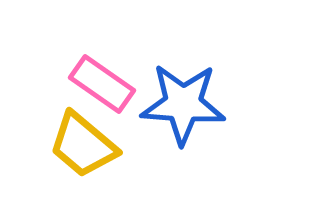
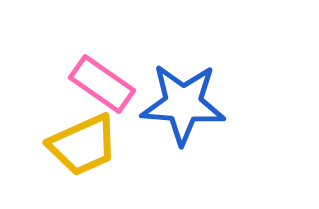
yellow trapezoid: rotated 64 degrees counterclockwise
